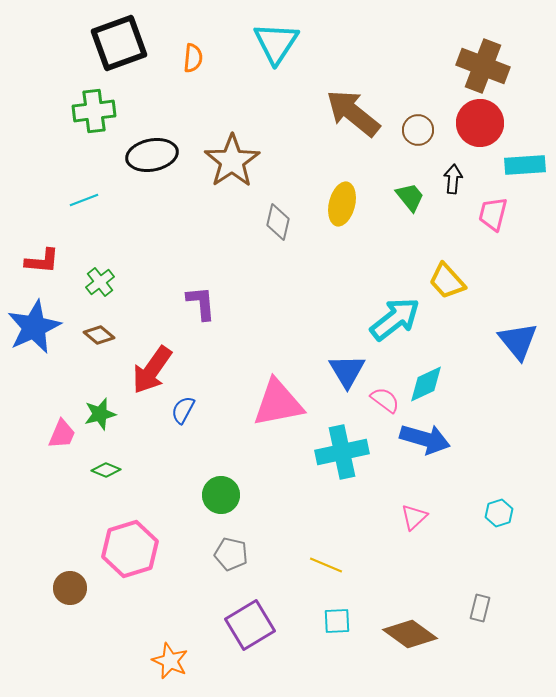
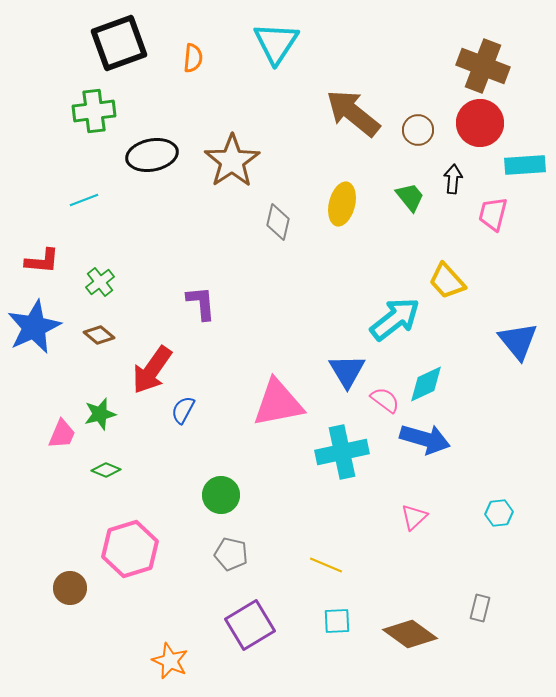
cyan hexagon at (499, 513): rotated 12 degrees clockwise
